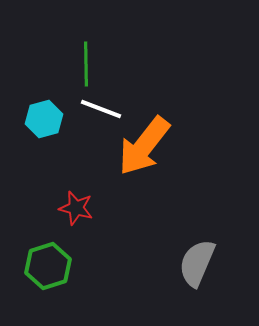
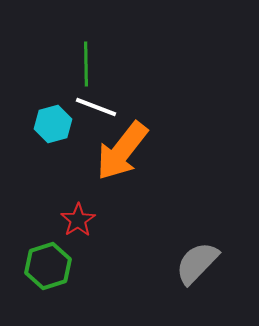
white line: moved 5 px left, 2 px up
cyan hexagon: moved 9 px right, 5 px down
orange arrow: moved 22 px left, 5 px down
red star: moved 2 px right, 12 px down; rotated 24 degrees clockwise
gray semicircle: rotated 21 degrees clockwise
